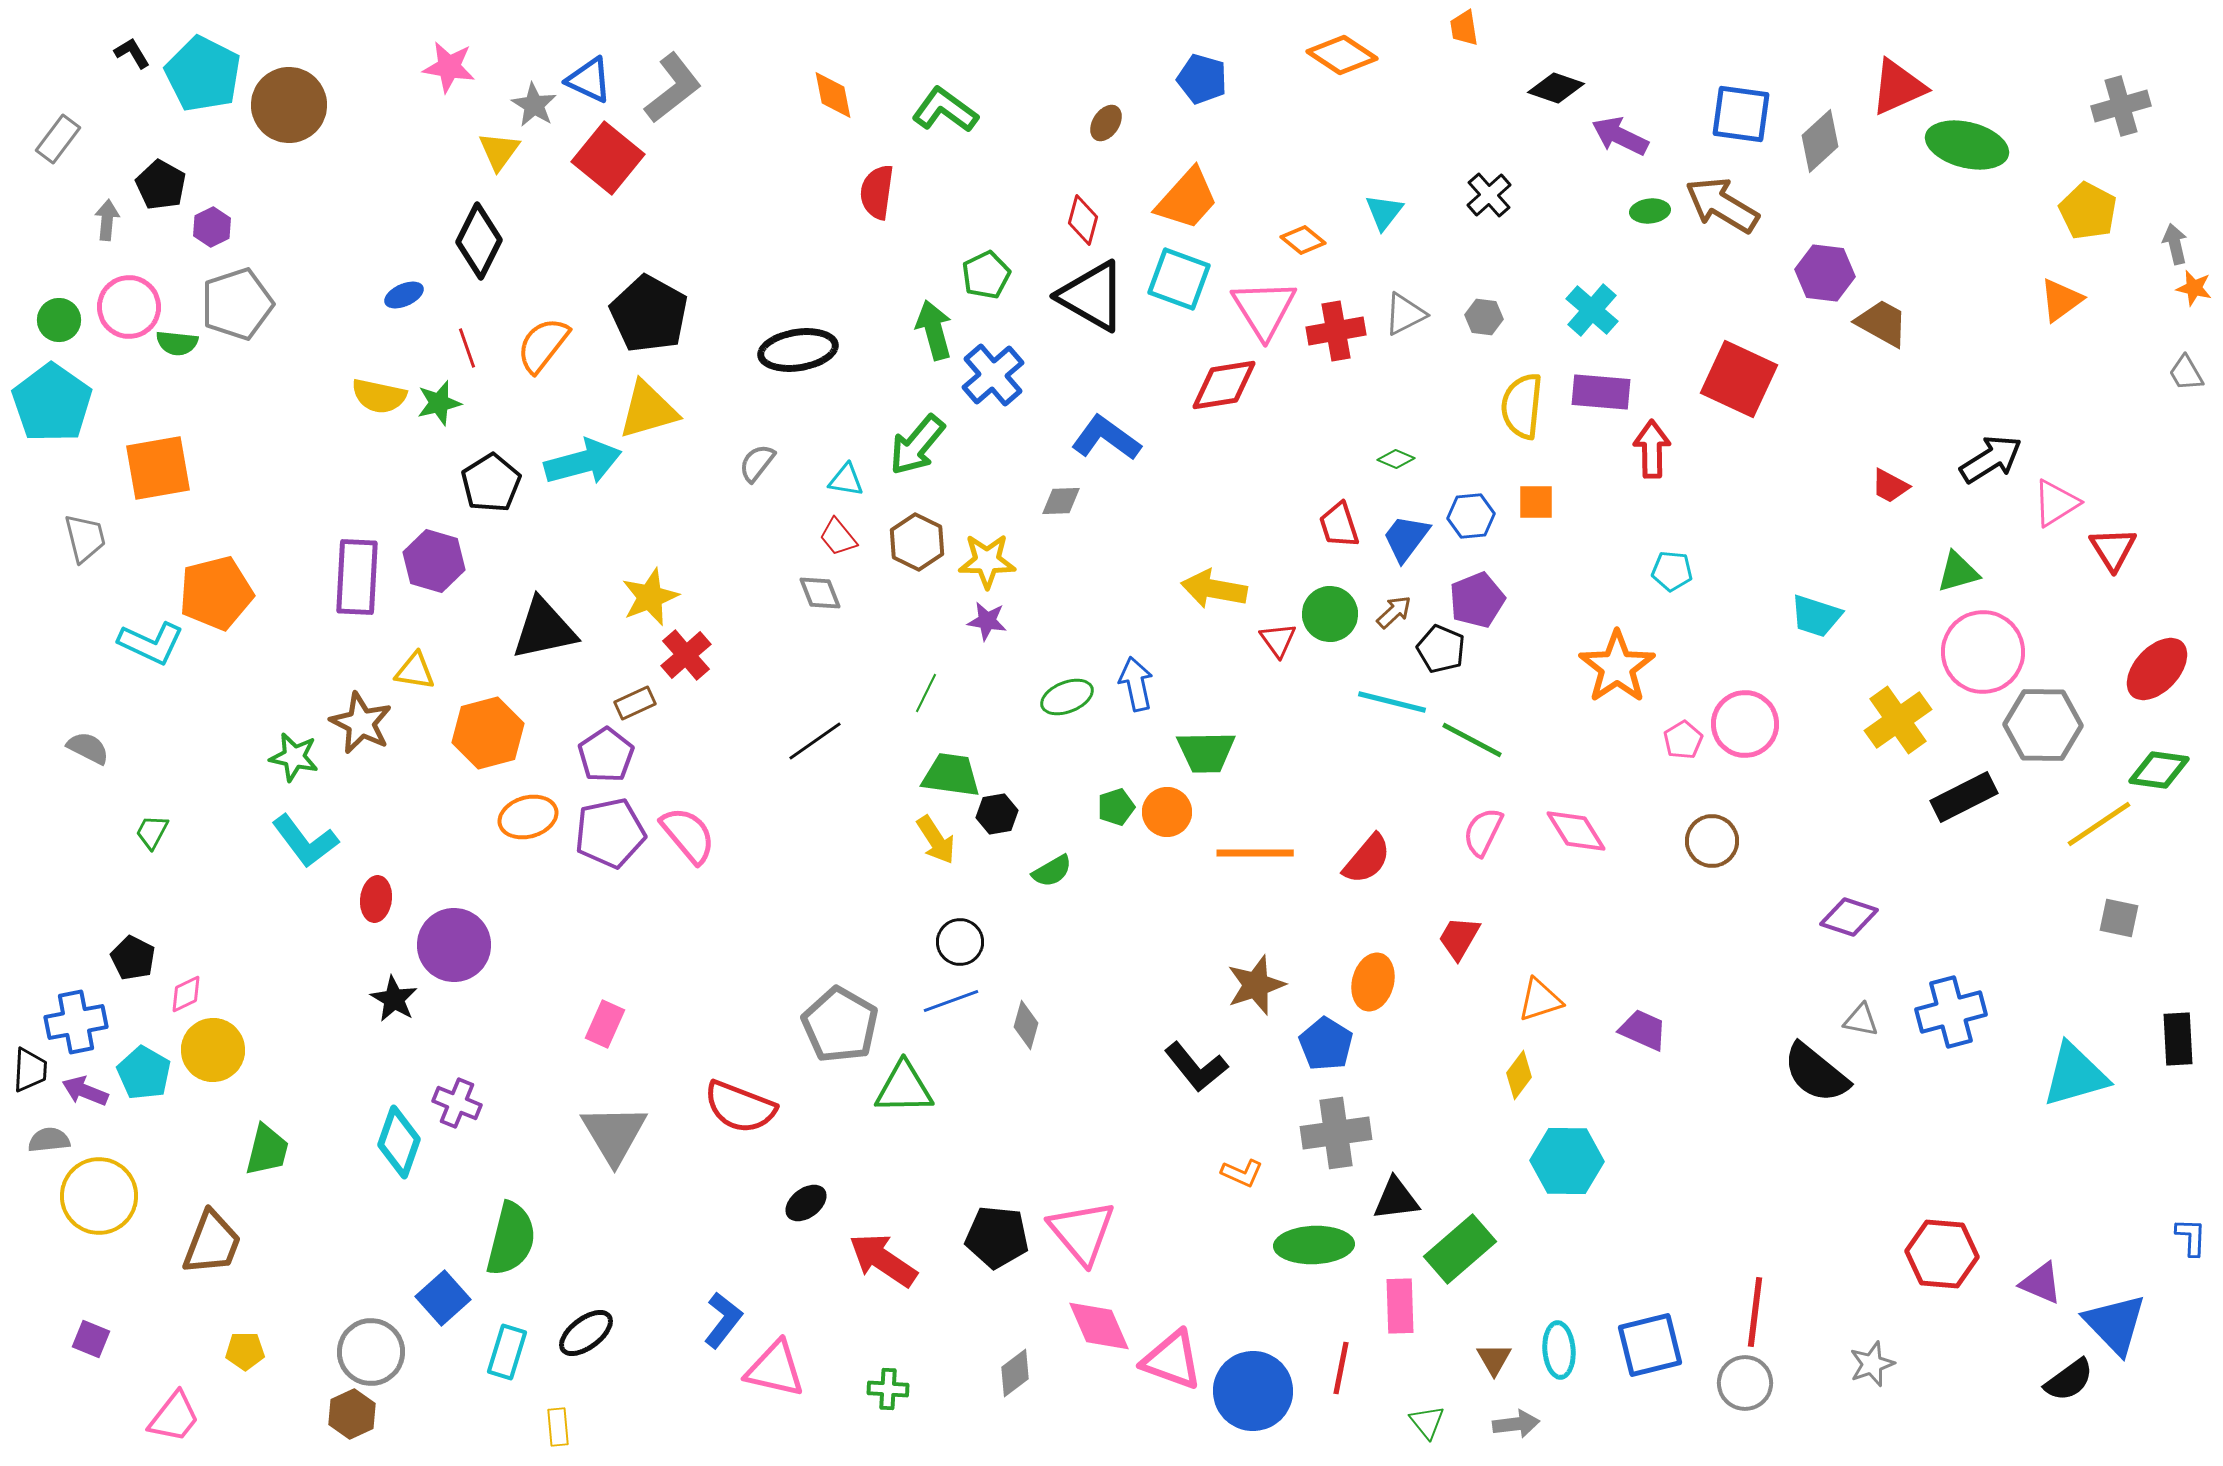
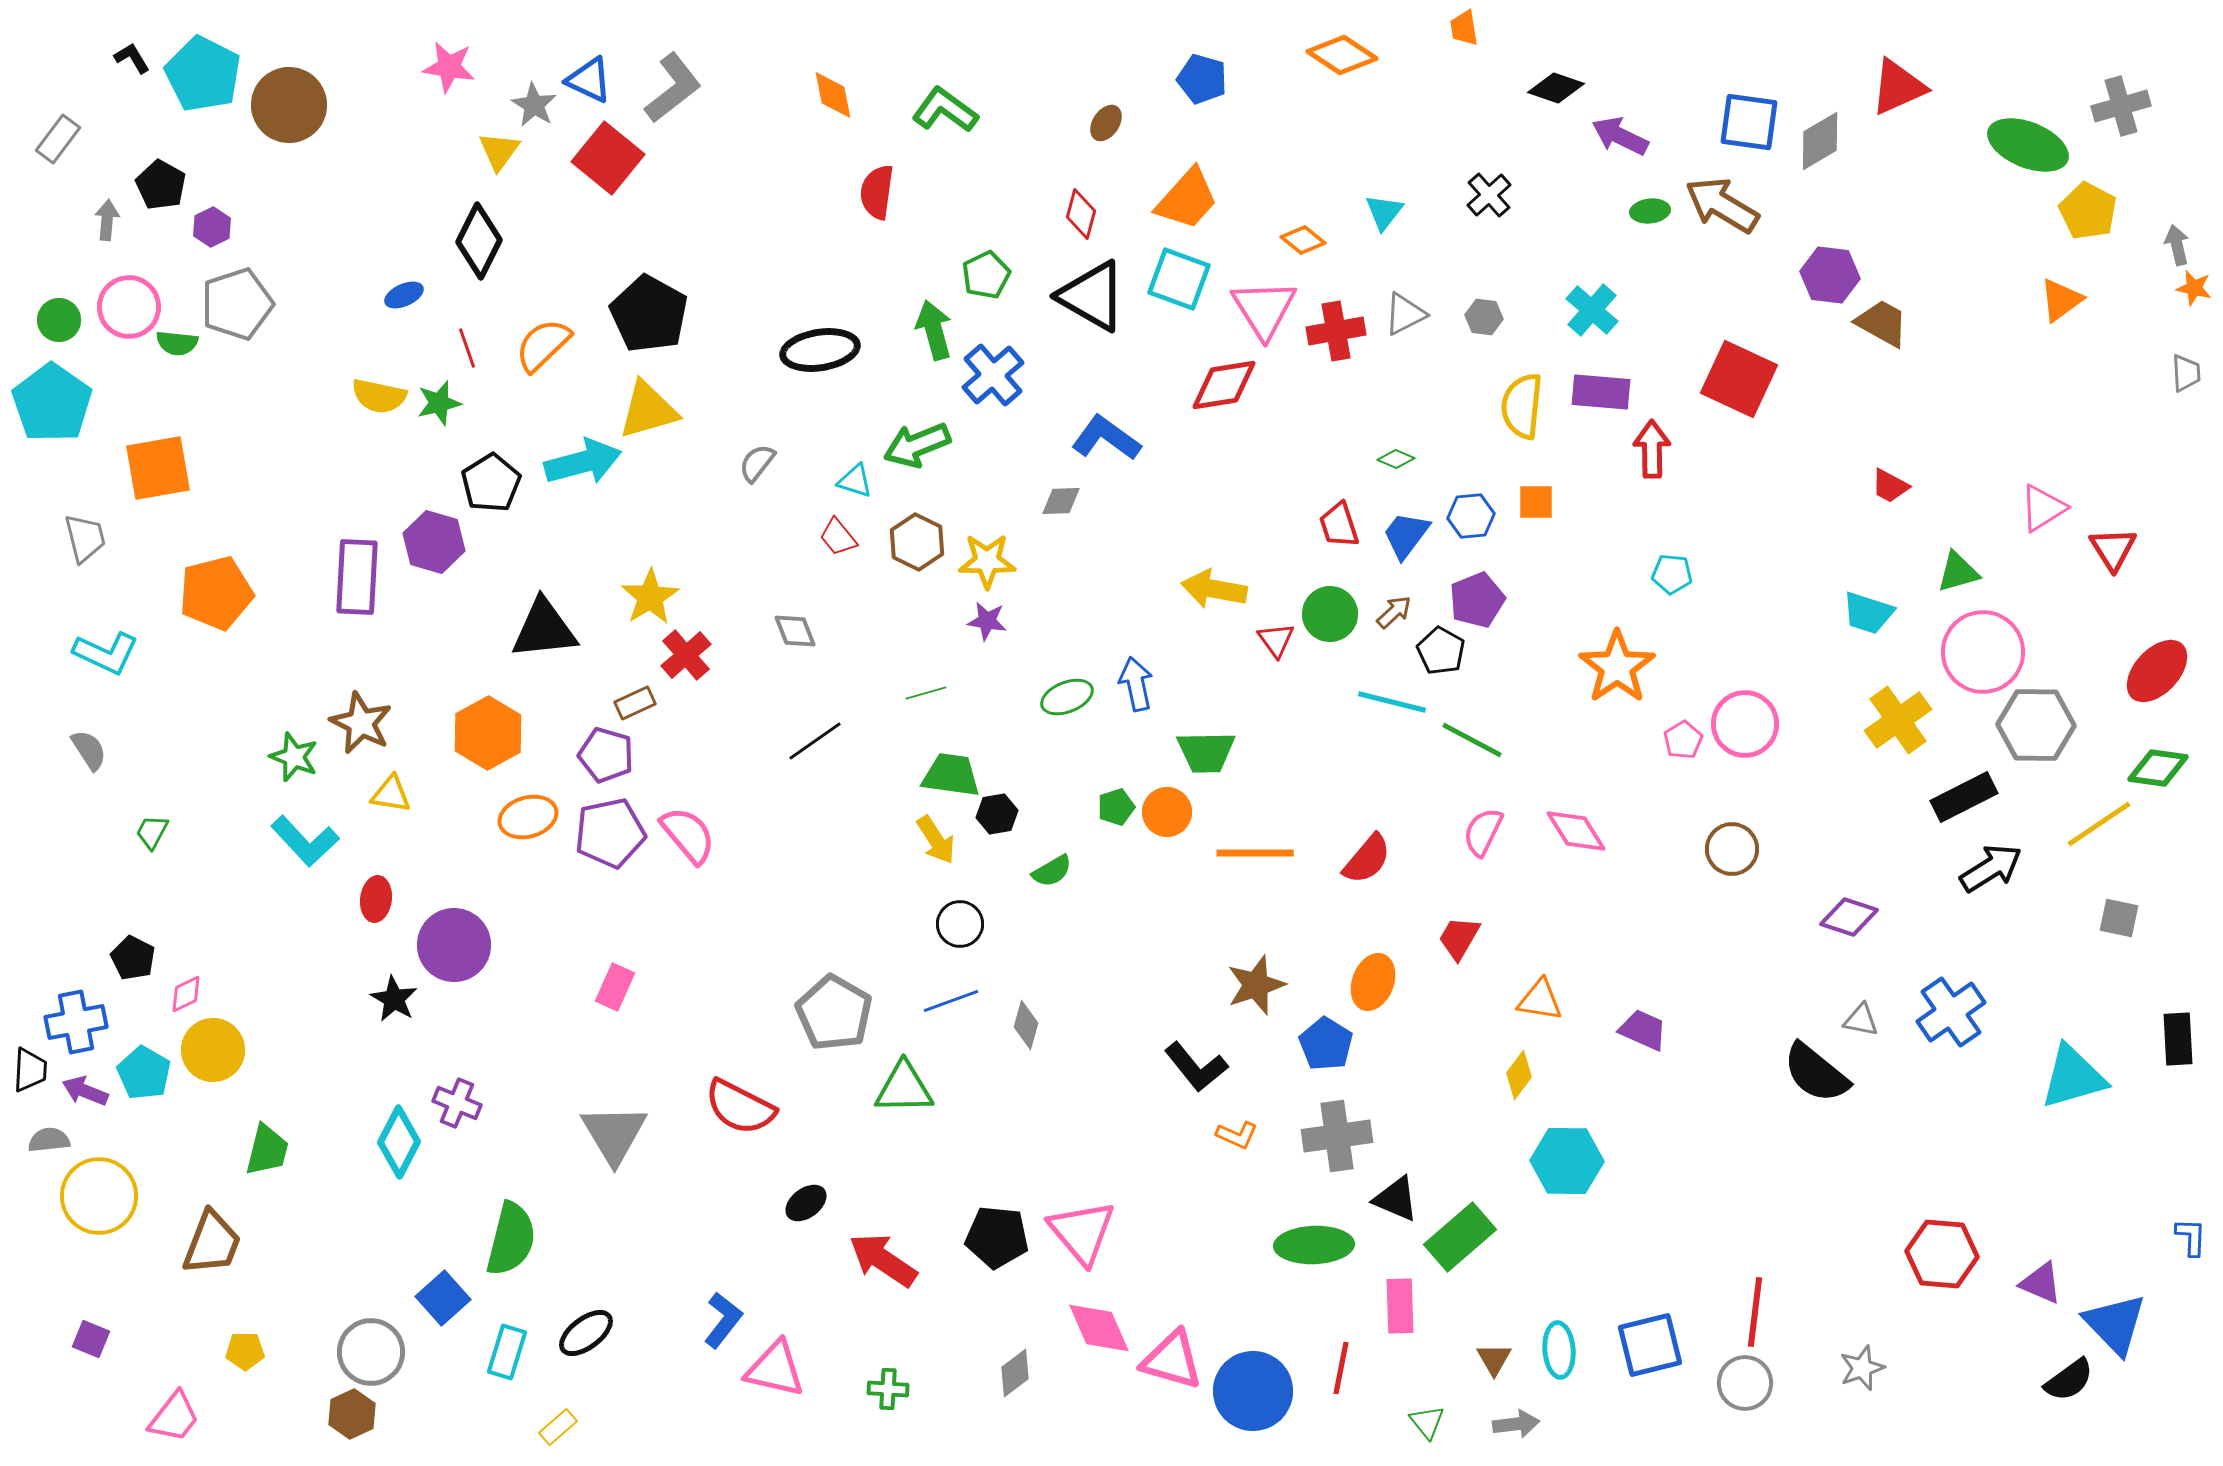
black L-shape at (132, 53): moved 5 px down
blue square at (1741, 114): moved 8 px right, 8 px down
gray diamond at (1820, 141): rotated 12 degrees clockwise
green ellipse at (1967, 145): moved 61 px right; rotated 8 degrees clockwise
red diamond at (1083, 220): moved 2 px left, 6 px up
gray arrow at (2175, 244): moved 2 px right, 1 px down
purple hexagon at (1825, 273): moved 5 px right, 2 px down
orange semicircle at (543, 345): rotated 8 degrees clockwise
black ellipse at (798, 350): moved 22 px right
gray trapezoid at (2186, 373): rotated 153 degrees counterclockwise
green arrow at (917, 445): rotated 28 degrees clockwise
black arrow at (1991, 459): moved 409 px down
cyan triangle at (846, 480): moved 9 px right, 1 px down; rotated 9 degrees clockwise
pink triangle at (2056, 503): moved 13 px left, 5 px down
blue trapezoid at (1406, 538): moved 3 px up
purple hexagon at (434, 561): moved 19 px up
cyan pentagon at (1672, 571): moved 3 px down
gray diamond at (820, 593): moved 25 px left, 38 px down
yellow star at (650, 597): rotated 10 degrees counterclockwise
cyan trapezoid at (1816, 616): moved 52 px right, 3 px up
black triangle at (544, 629): rotated 6 degrees clockwise
red triangle at (1278, 640): moved 2 px left
cyan L-shape at (151, 643): moved 45 px left, 10 px down
black pentagon at (1441, 649): moved 2 px down; rotated 6 degrees clockwise
red ellipse at (2157, 669): moved 2 px down
yellow triangle at (415, 671): moved 24 px left, 123 px down
green line at (926, 693): rotated 48 degrees clockwise
gray hexagon at (2043, 725): moved 7 px left
orange hexagon at (488, 733): rotated 14 degrees counterclockwise
gray semicircle at (88, 748): moved 1 px right, 2 px down; rotated 30 degrees clockwise
purple pentagon at (606, 755): rotated 22 degrees counterclockwise
green star at (294, 757): rotated 9 degrees clockwise
green diamond at (2159, 770): moved 1 px left, 2 px up
cyan L-shape at (305, 841): rotated 6 degrees counterclockwise
brown circle at (1712, 841): moved 20 px right, 8 px down
black circle at (960, 942): moved 18 px up
orange ellipse at (1373, 982): rotated 6 degrees clockwise
orange triangle at (1540, 1000): rotated 27 degrees clockwise
blue cross at (1951, 1012): rotated 20 degrees counterclockwise
pink rectangle at (605, 1024): moved 10 px right, 37 px up
gray pentagon at (840, 1025): moved 6 px left, 12 px up
cyan triangle at (2075, 1075): moved 2 px left, 2 px down
red semicircle at (740, 1107): rotated 6 degrees clockwise
gray cross at (1336, 1133): moved 1 px right, 3 px down
cyan diamond at (399, 1142): rotated 8 degrees clockwise
orange L-shape at (1242, 1173): moved 5 px left, 38 px up
black triangle at (1396, 1199): rotated 30 degrees clockwise
green rectangle at (1460, 1249): moved 12 px up
pink diamond at (1099, 1326): moved 2 px down
pink triangle at (1172, 1360): rotated 4 degrees counterclockwise
gray star at (1872, 1364): moved 10 px left, 4 px down
yellow rectangle at (558, 1427): rotated 54 degrees clockwise
